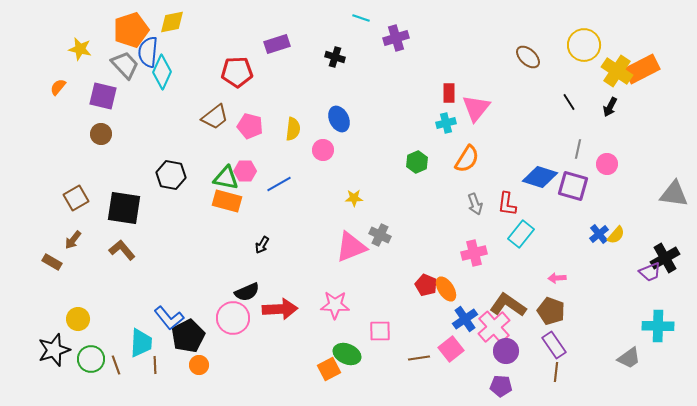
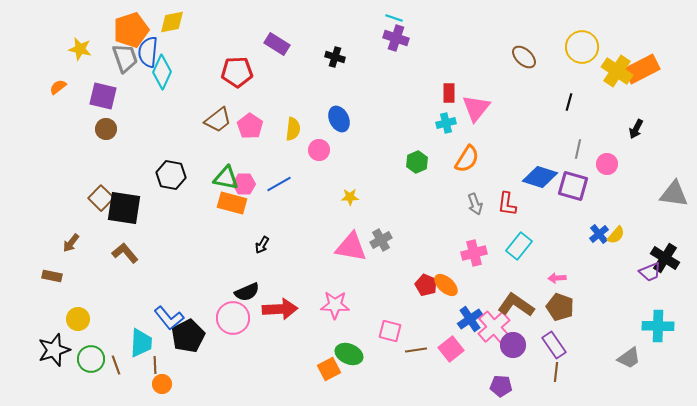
cyan line at (361, 18): moved 33 px right
purple cross at (396, 38): rotated 35 degrees clockwise
purple rectangle at (277, 44): rotated 50 degrees clockwise
yellow circle at (584, 45): moved 2 px left, 2 px down
brown ellipse at (528, 57): moved 4 px left
gray trapezoid at (125, 65): moved 7 px up; rotated 24 degrees clockwise
orange semicircle at (58, 87): rotated 12 degrees clockwise
black line at (569, 102): rotated 48 degrees clockwise
black arrow at (610, 107): moved 26 px right, 22 px down
brown trapezoid at (215, 117): moved 3 px right, 3 px down
pink pentagon at (250, 126): rotated 20 degrees clockwise
brown circle at (101, 134): moved 5 px right, 5 px up
pink circle at (323, 150): moved 4 px left
pink hexagon at (245, 171): moved 1 px left, 13 px down
brown square at (76, 198): moved 25 px right; rotated 15 degrees counterclockwise
yellow star at (354, 198): moved 4 px left, 1 px up
orange rectangle at (227, 201): moved 5 px right, 2 px down
cyan rectangle at (521, 234): moved 2 px left, 12 px down
gray cross at (380, 235): moved 1 px right, 5 px down; rotated 35 degrees clockwise
brown arrow at (73, 240): moved 2 px left, 3 px down
pink triangle at (351, 247): rotated 32 degrees clockwise
brown L-shape at (122, 250): moved 3 px right, 3 px down
black cross at (665, 258): rotated 28 degrees counterclockwise
brown rectangle at (52, 262): moved 14 px down; rotated 18 degrees counterclockwise
orange ellipse at (446, 289): moved 4 px up; rotated 15 degrees counterclockwise
brown L-shape at (508, 305): moved 8 px right
brown pentagon at (551, 311): moved 9 px right, 4 px up
blue cross at (465, 319): moved 5 px right
pink square at (380, 331): moved 10 px right; rotated 15 degrees clockwise
purple circle at (506, 351): moved 7 px right, 6 px up
green ellipse at (347, 354): moved 2 px right
brown line at (419, 358): moved 3 px left, 8 px up
orange circle at (199, 365): moved 37 px left, 19 px down
